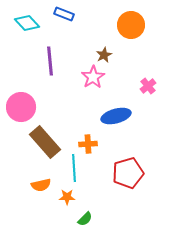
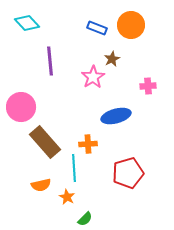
blue rectangle: moved 33 px right, 14 px down
brown star: moved 8 px right, 4 px down
pink cross: rotated 35 degrees clockwise
orange star: rotated 28 degrees clockwise
